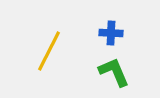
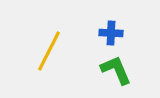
green L-shape: moved 2 px right, 2 px up
